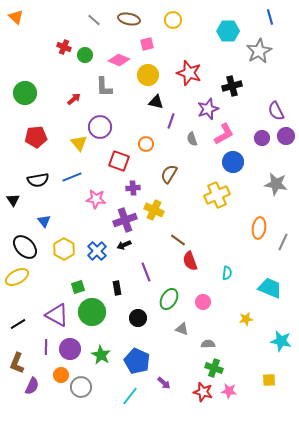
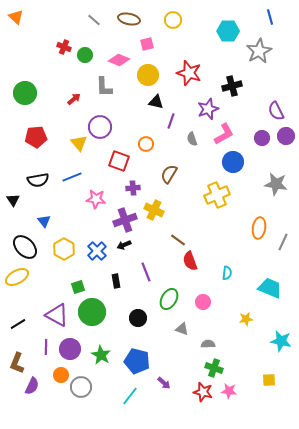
black rectangle at (117, 288): moved 1 px left, 7 px up
blue pentagon at (137, 361): rotated 10 degrees counterclockwise
